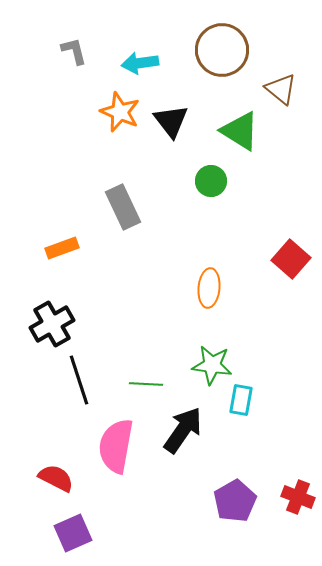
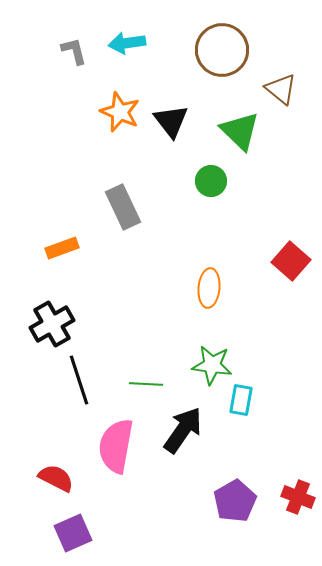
cyan arrow: moved 13 px left, 20 px up
green triangle: rotated 12 degrees clockwise
red square: moved 2 px down
